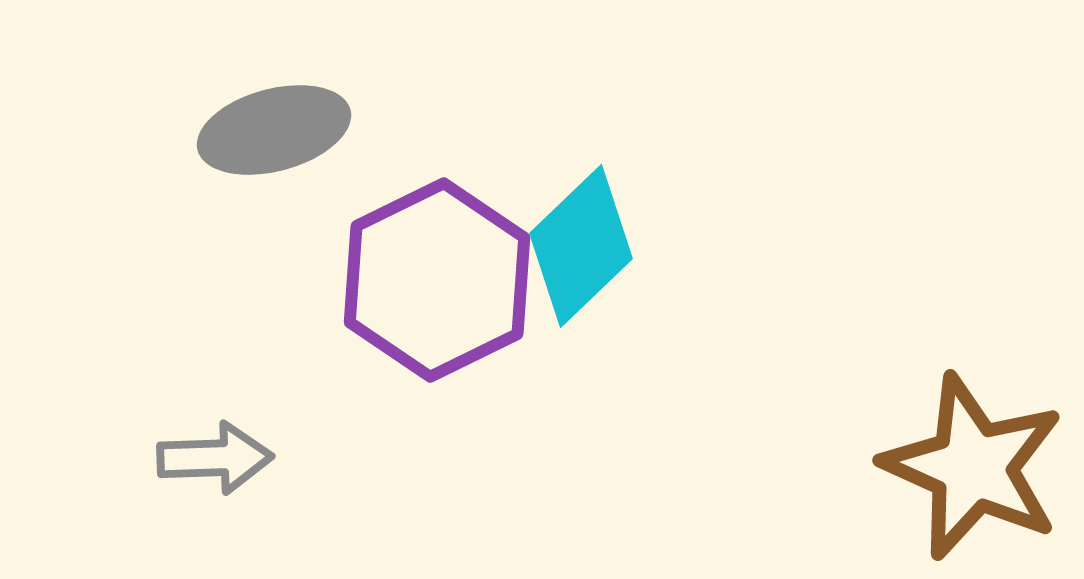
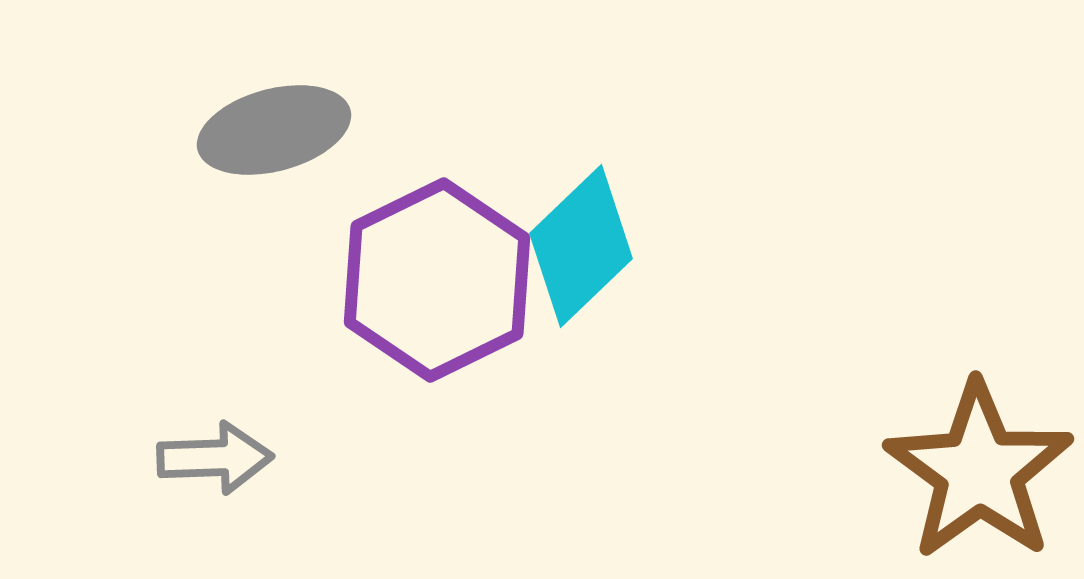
brown star: moved 6 px right, 4 px down; rotated 12 degrees clockwise
